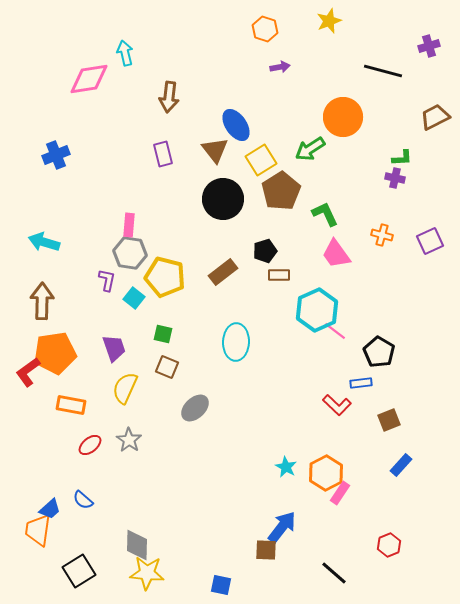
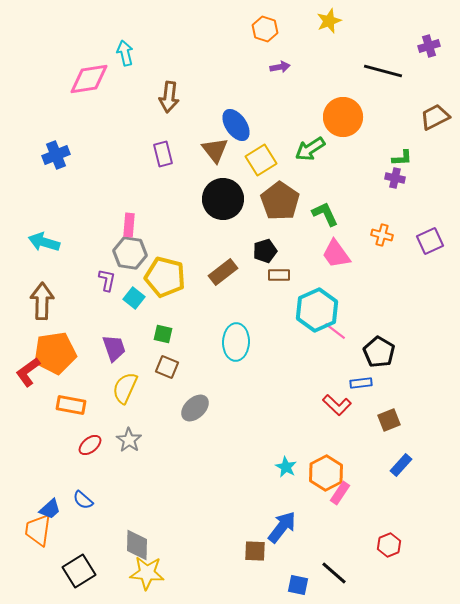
brown pentagon at (281, 191): moved 1 px left, 10 px down; rotated 6 degrees counterclockwise
brown square at (266, 550): moved 11 px left, 1 px down
blue square at (221, 585): moved 77 px right
